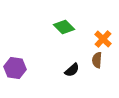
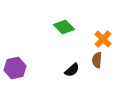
purple hexagon: rotated 20 degrees counterclockwise
